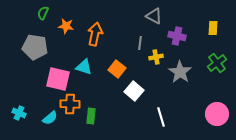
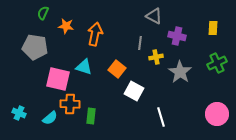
green cross: rotated 12 degrees clockwise
white square: rotated 12 degrees counterclockwise
